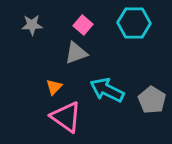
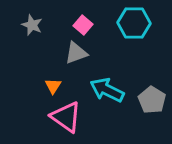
gray star: rotated 25 degrees clockwise
orange triangle: moved 1 px left, 1 px up; rotated 12 degrees counterclockwise
